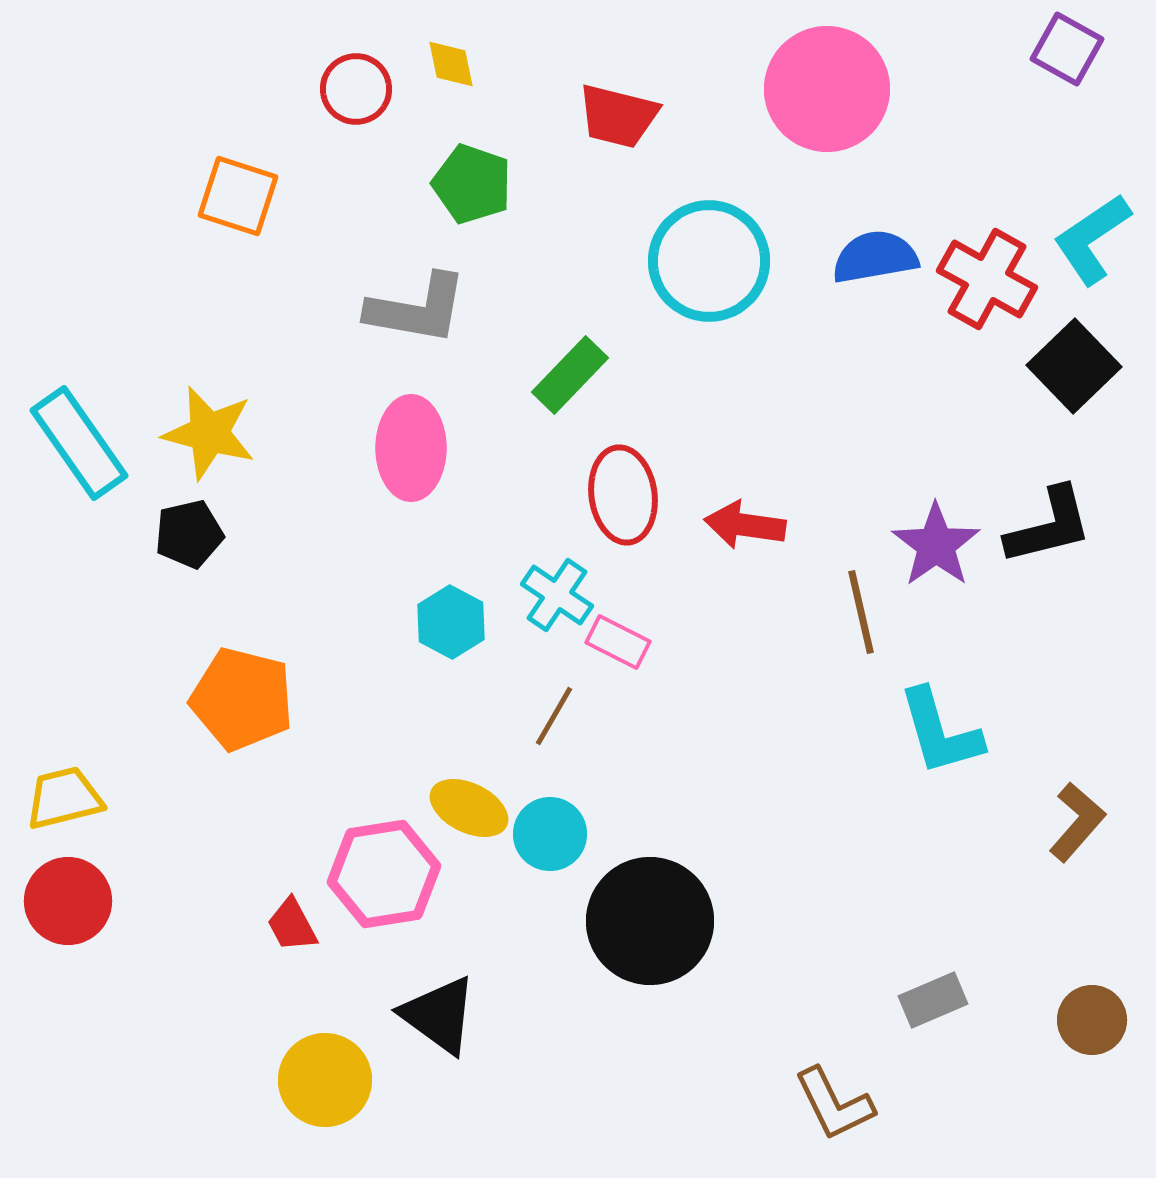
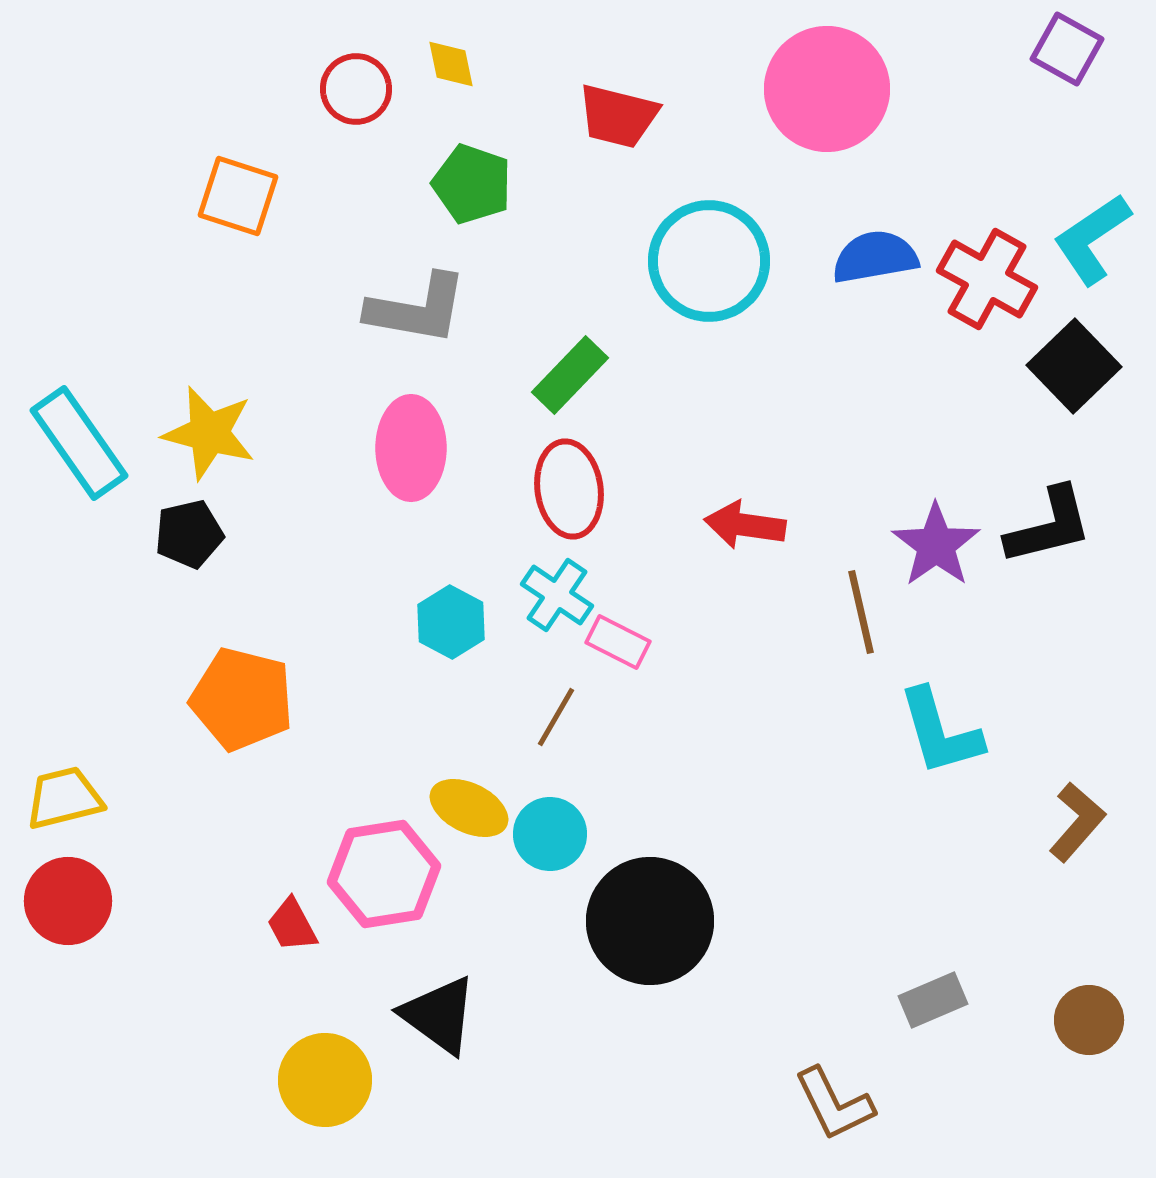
red ellipse at (623, 495): moved 54 px left, 6 px up
brown line at (554, 716): moved 2 px right, 1 px down
brown circle at (1092, 1020): moved 3 px left
